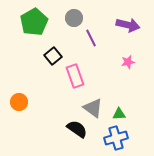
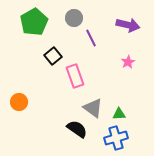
pink star: rotated 16 degrees counterclockwise
